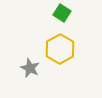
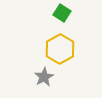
gray star: moved 14 px right, 9 px down; rotated 18 degrees clockwise
